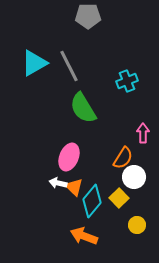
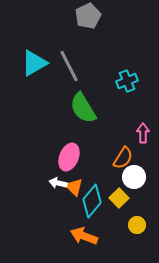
gray pentagon: rotated 25 degrees counterclockwise
